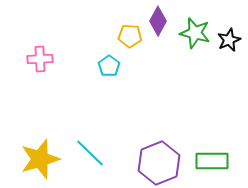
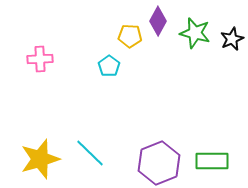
black star: moved 3 px right, 1 px up
